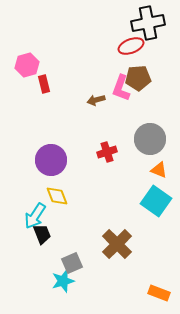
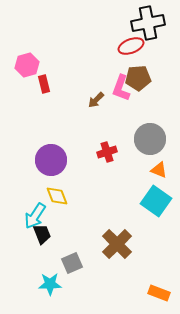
brown arrow: rotated 30 degrees counterclockwise
cyan star: moved 13 px left, 3 px down; rotated 15 degrees clockwise
